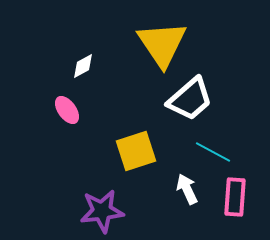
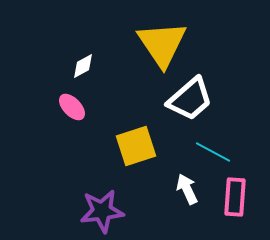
pink ellipse: moved 5 px right, 3 px up; rotated 8 degrees counterclockwise
yellow square: moved 5 px up
